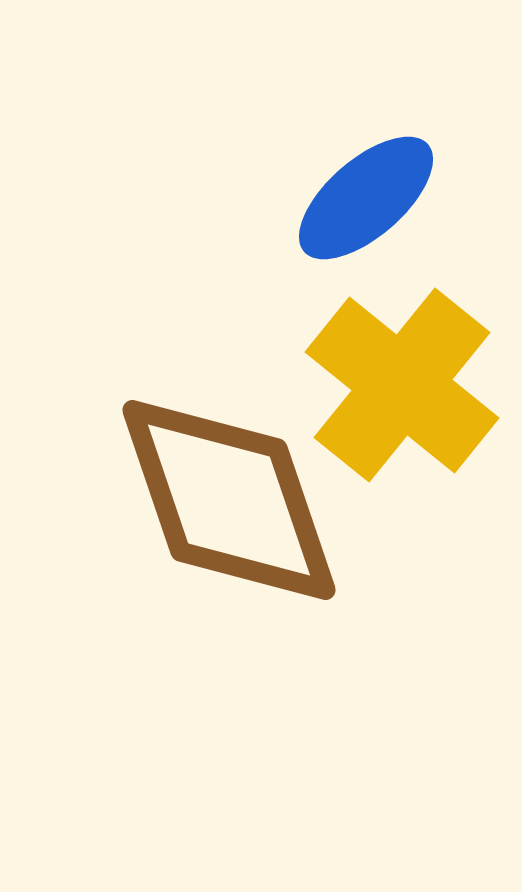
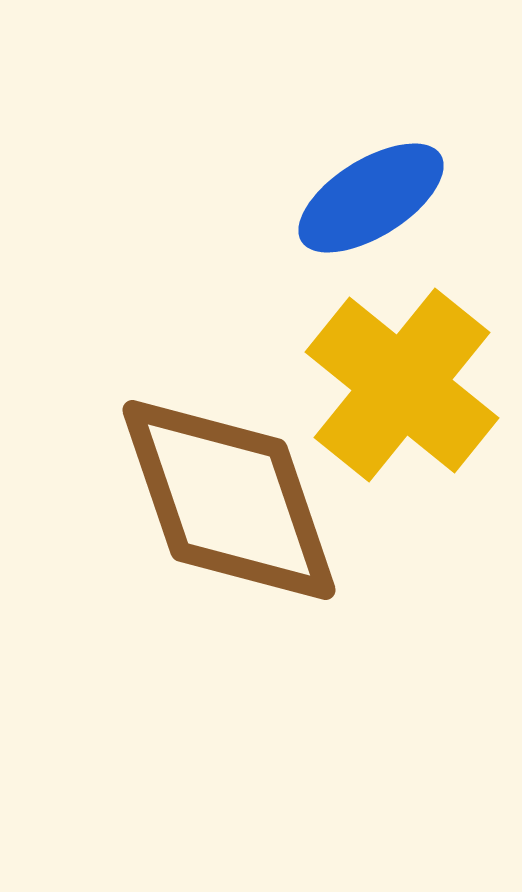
blue ellipse: moved 5 px right; rotated 9 degrees clockwise
